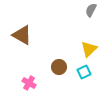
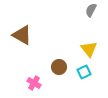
yellow triangle: rotated 24 degrees counterclockwise
pink cross: moved 5 px right
